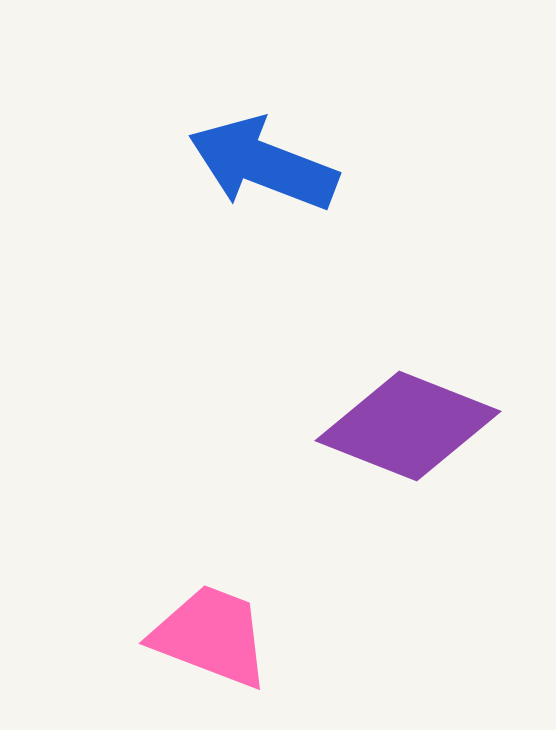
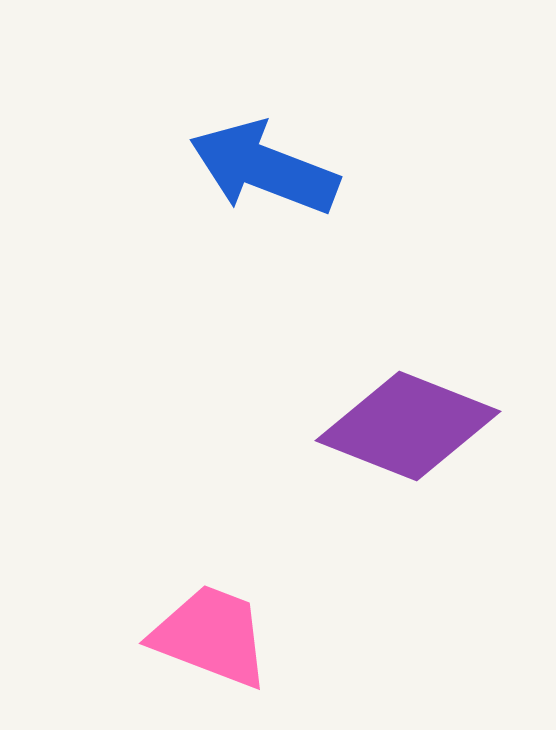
blue arrow: moved 1 px right, 4 px down
